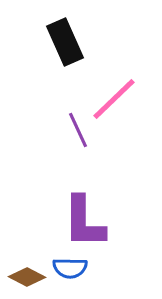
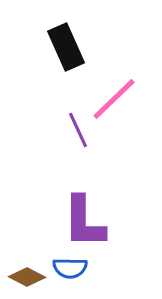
black rectangle: moved 1 px right, 5 px down
